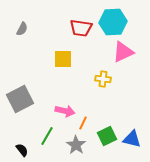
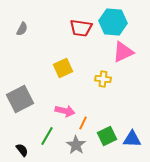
cyan hexagon: rotated 8 degrees clockwise
yellow square: moved 9 px down; rotated 24 degrees counterclockwise
blue triangle: rotated 12 degrees counterclockwise
